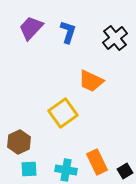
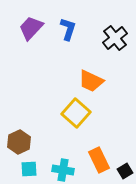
blue L-shape: moved 3 px up
yellow square: moved 13 px right; rotated 12 degrees counterclockwise
orange rectangle: moved 2 px right, 2 px up
cyan cross: moved 3 px left
